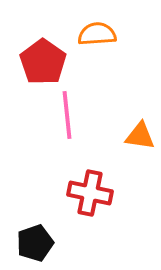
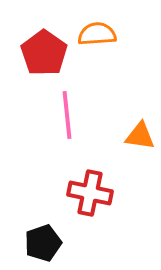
red pentagon: moved 1 px right, 9 px up
black pentagon: moved 8 px right
